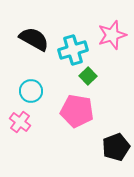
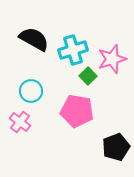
pink star: moved 24 px down
